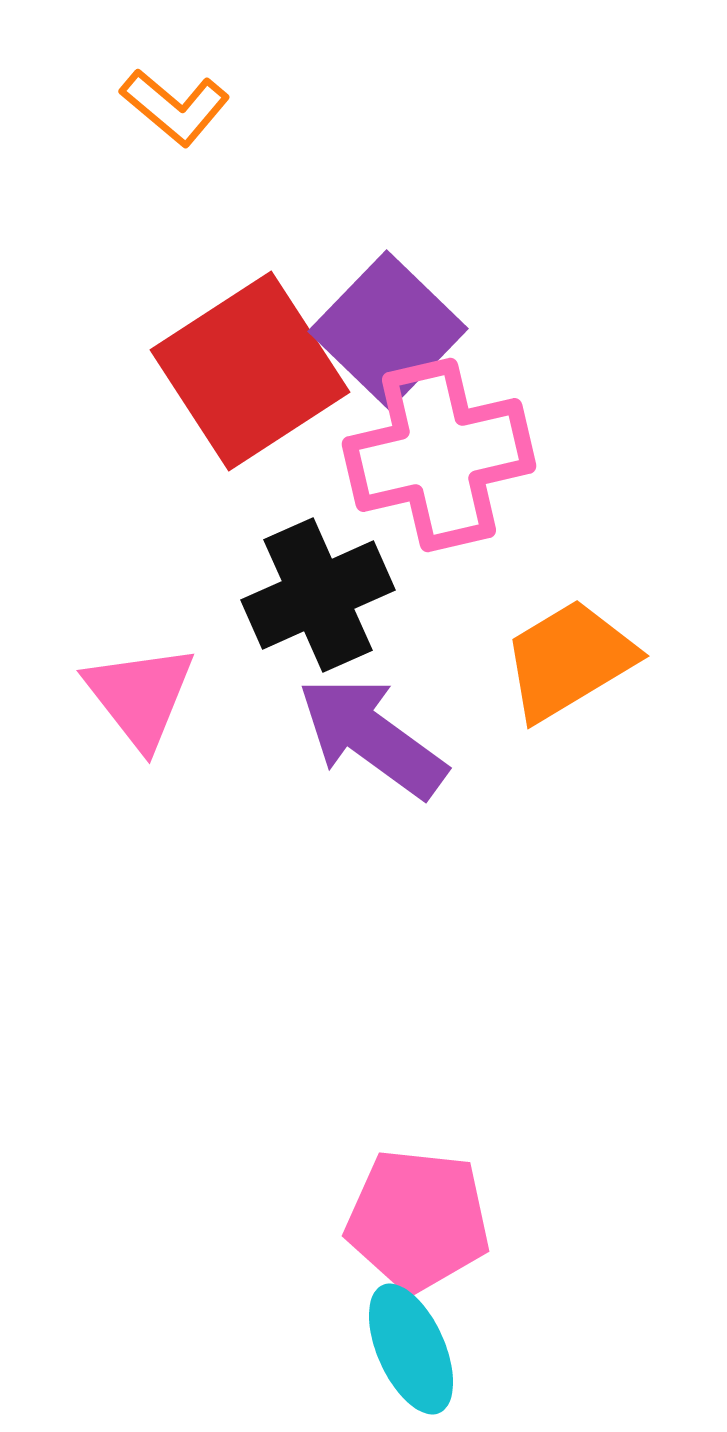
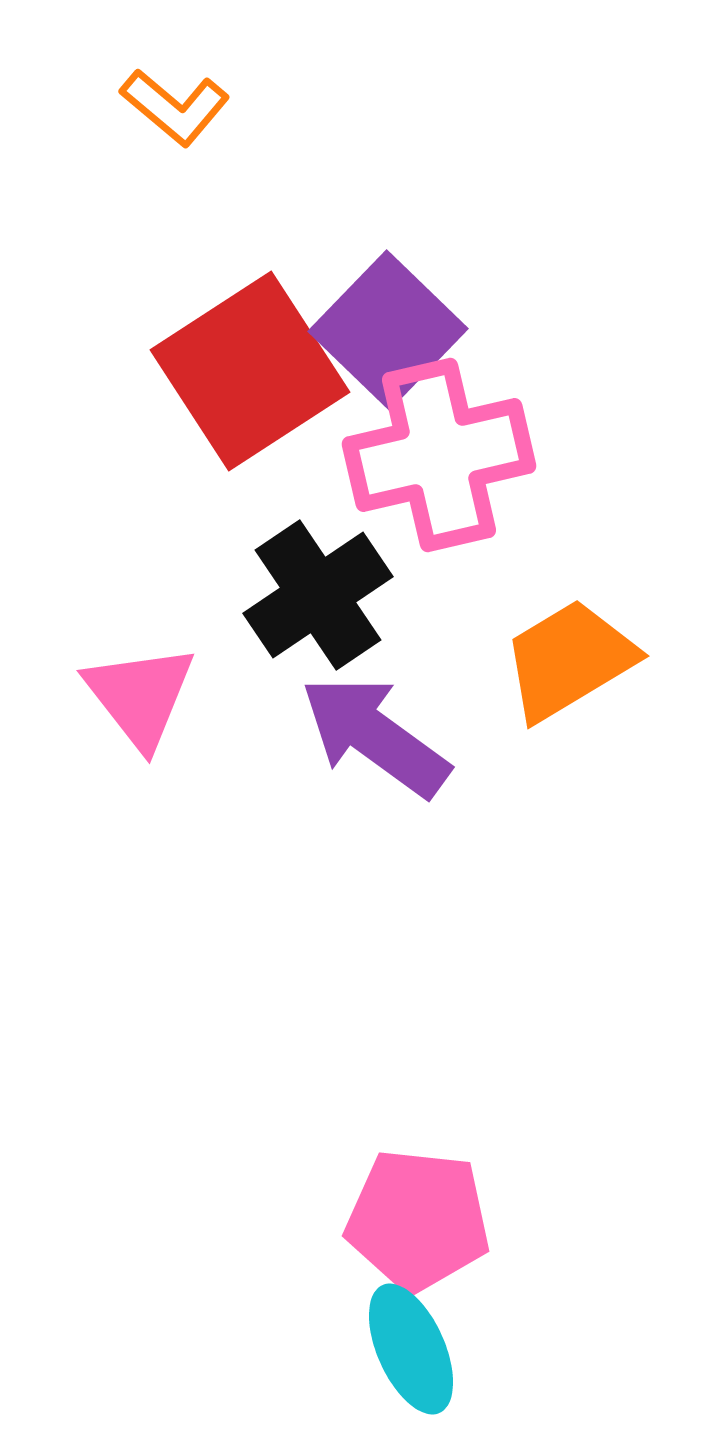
black cross: rotated 10 degrees counterclockwise
purple arrow: moved 3 px right, 1 px up
